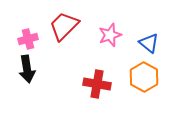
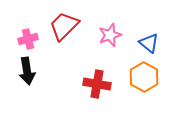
black arrow: moved 2 px down
